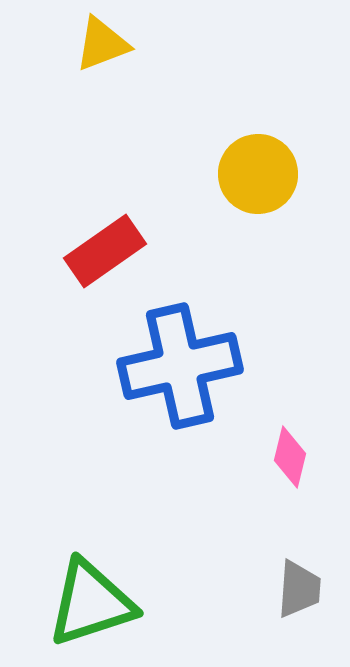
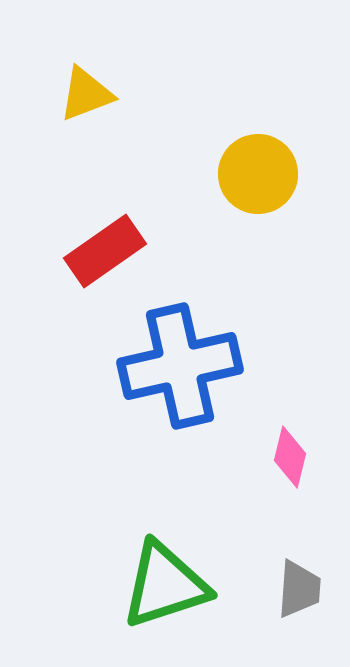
yellow triangle: moved 16 px left, 50 px down
green triangle: moved 74 px right, 18 px up
